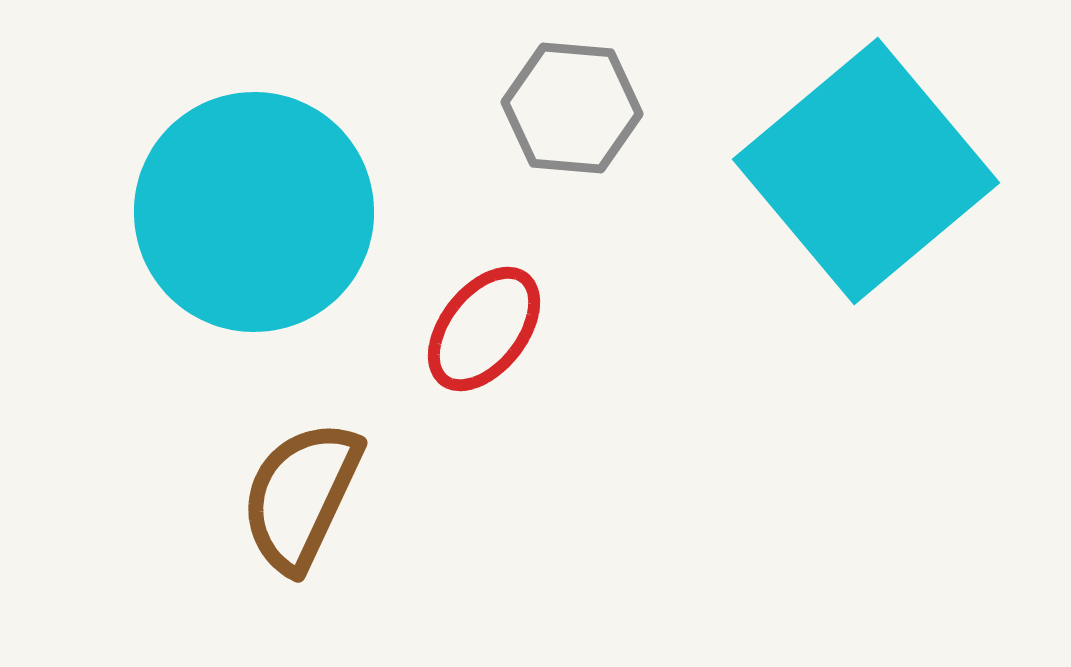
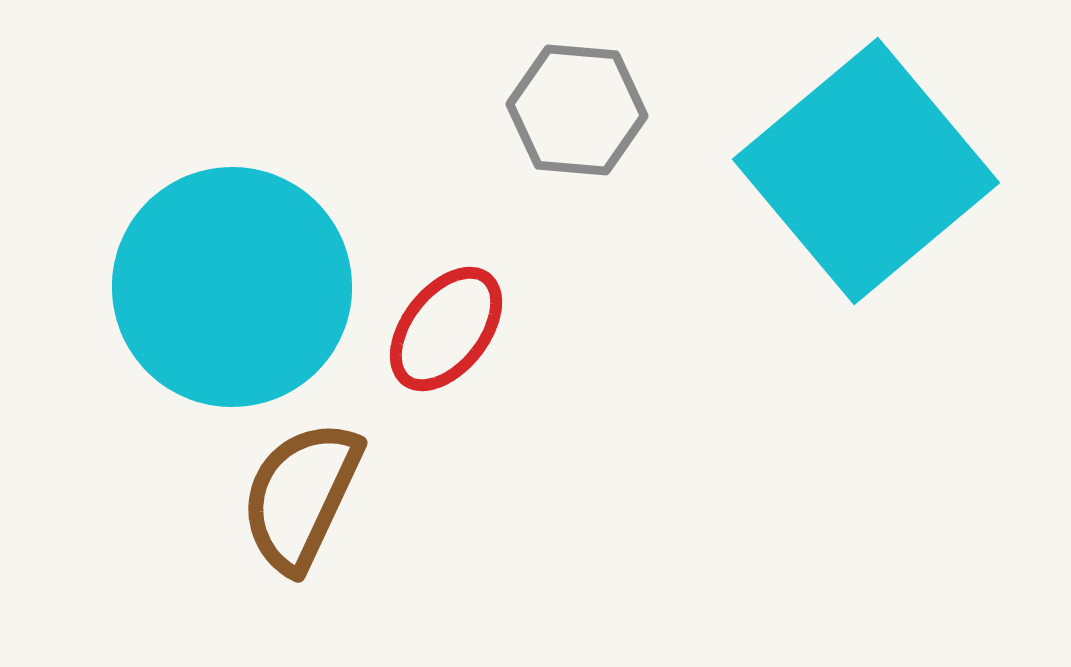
gray hexagon: moved 5 px right, 2 px down
cyan circle: moved 22 px left, 75 px down
red ellipse: moved 38 px left
